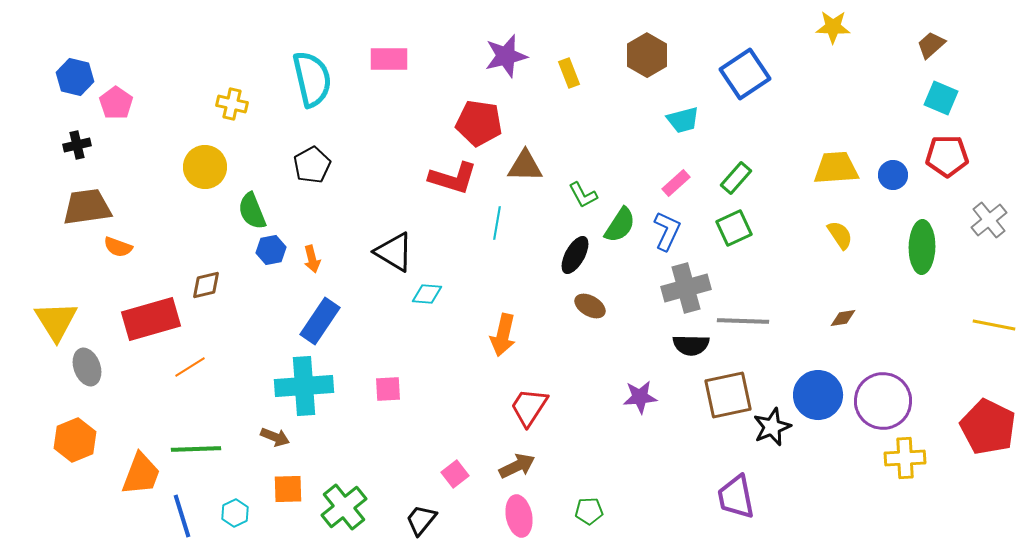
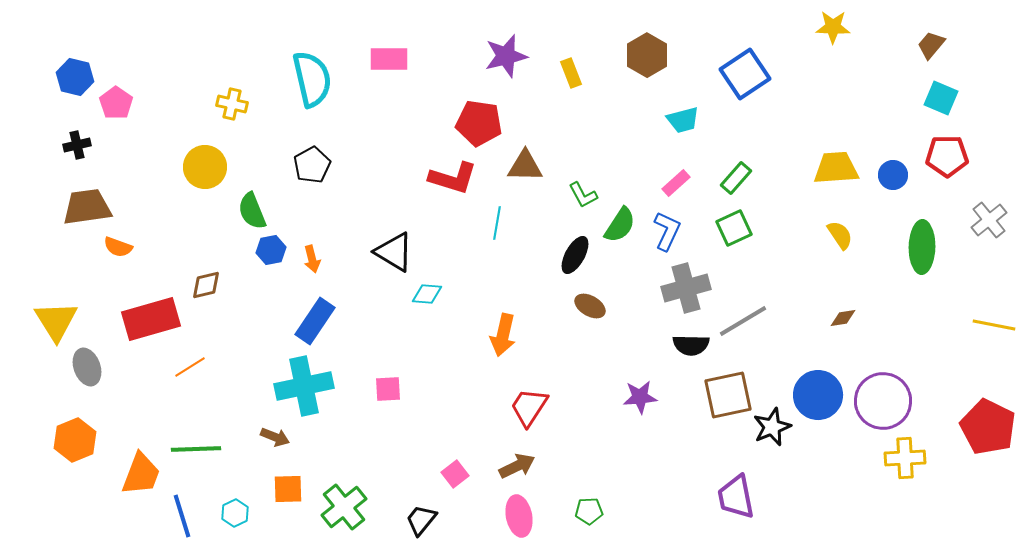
brown trapezoid at (931, 45): rotated 8 degrees counterclockwise
yellow rectangle at (569, 73): moved 2 px right
blue rectangle at (320, 321): moved 5 px left
gray line at (743, 321): rotated 33 degrees counterclockwise
cyan cross at (304, 386): rotated 8 degrees counterclockwise
